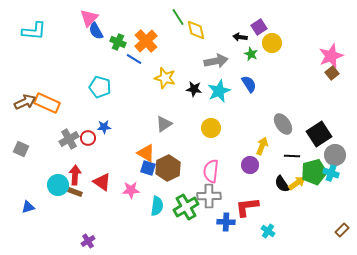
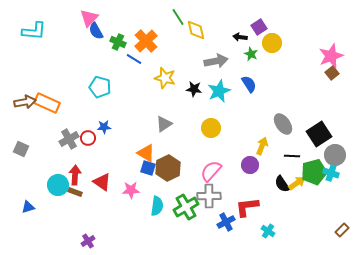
brown arrow at (25, 102): rotated 15 degrees clockwise
pink semicircle at (211, 171): rotated 35 degrees clockwise
blue cross at (226, 222): rotated 30 degrees counterclockwise
